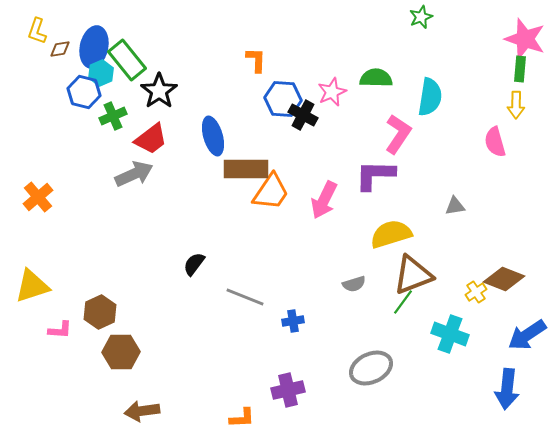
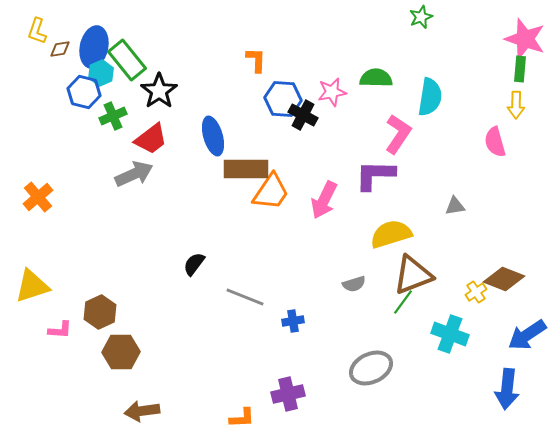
pink star at (332, 92): rotated 12 degrees clockwise
purple cross at (288, 390): moved 4 px down
